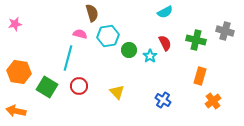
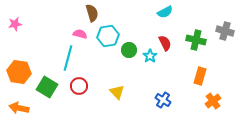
orange arrow: moved 3 px right, 3 px up
